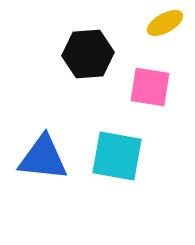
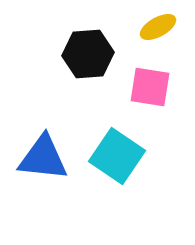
yellow ellipse: moved 7 px left, 4 px down
cyan square: rotated 24 degrees clockwise
